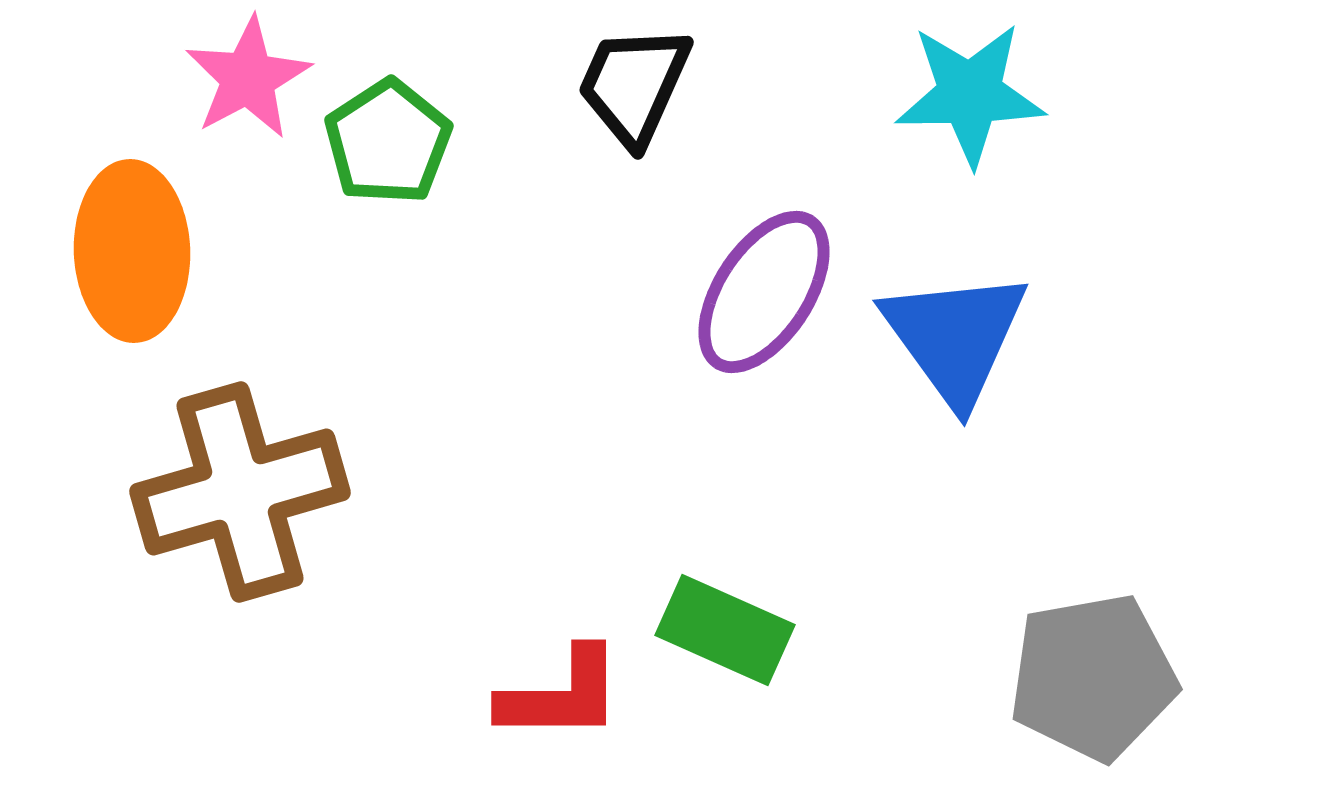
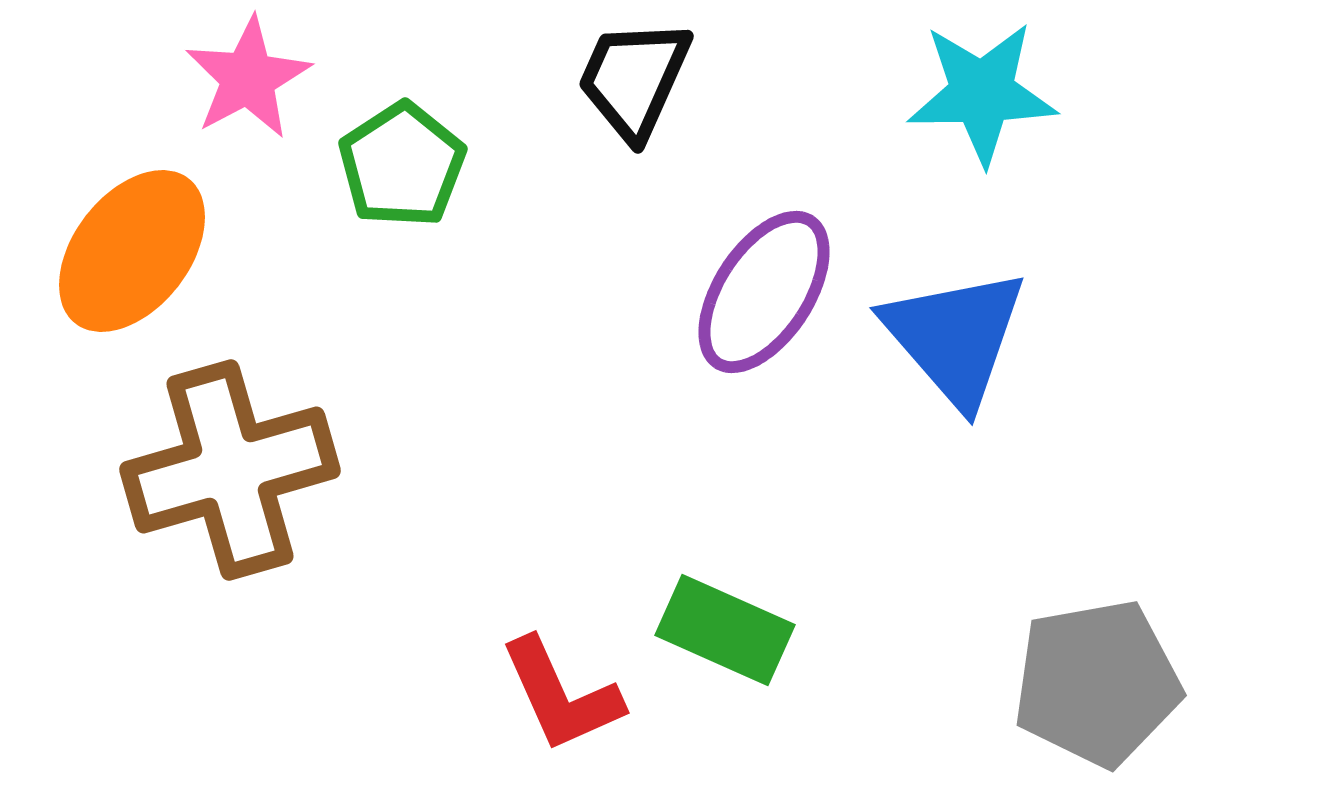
black trapezoid: moved 6 px up
cyan star: moved 12 px right, 1 px up
green pentagon: moved 14 px right, 23 px down
orange ellipse: rotated 40 degrees clockwise
blue triangle: rotated 5 degrees counterclockwise
brown cross: moved 10 px left, 22 px up
gray pentagon: moved 4 px right, 6 px down
red L-shape: rotated 66 degrees clockwise
